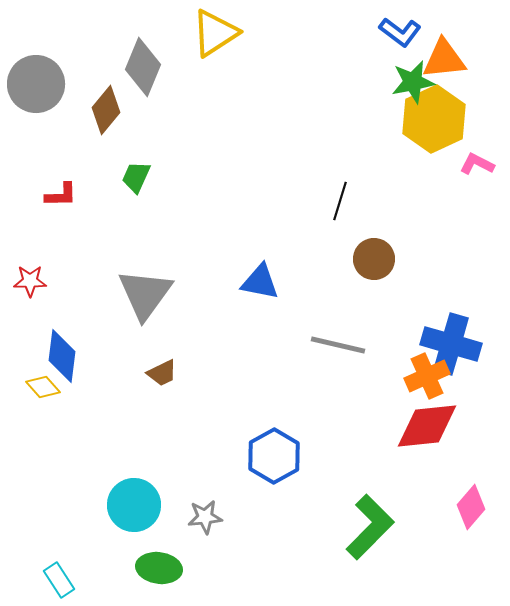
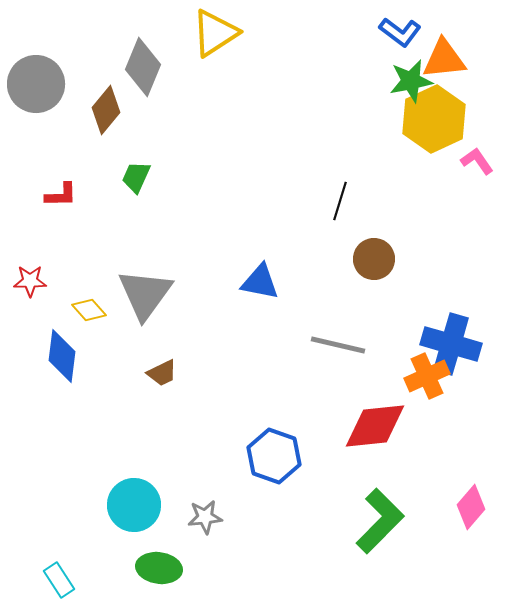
green star: moved 2 px left, 1 px up
pink L-shape: moved 3 px up; rotated 28 degrees clockwise
yellow diamond: moved 46 px right, 77 px up
red diamond: moved 52 px left
blue hexagon: rotated 12 degrees counterclockwise
green L-shape: moved 10 px right, 6 px up
